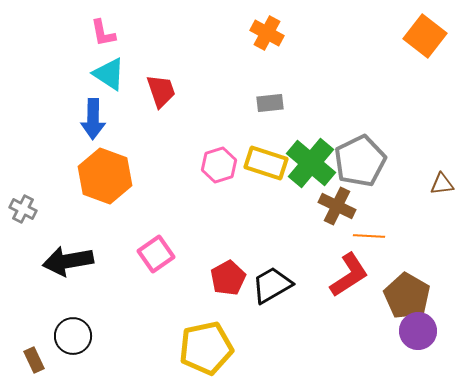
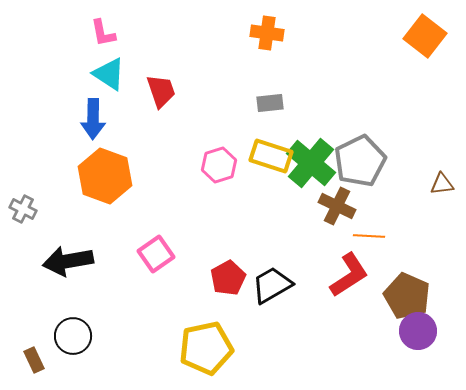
orange cross: rotated 20 degrees counterclockwise
yellow rectangle: moved 5 px right, 7 px up
brown pentagon: rotated 6 degrees counterclockwise
